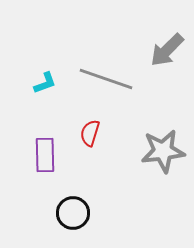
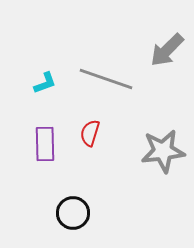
purple rectangle: moved 11 px up
